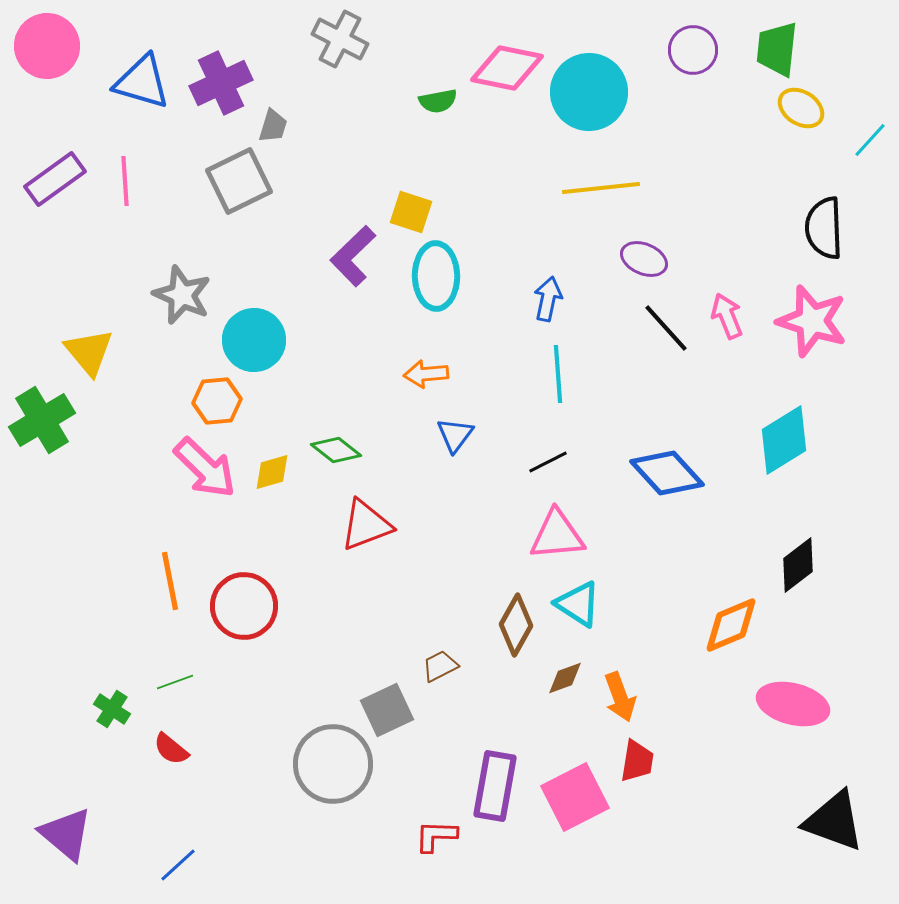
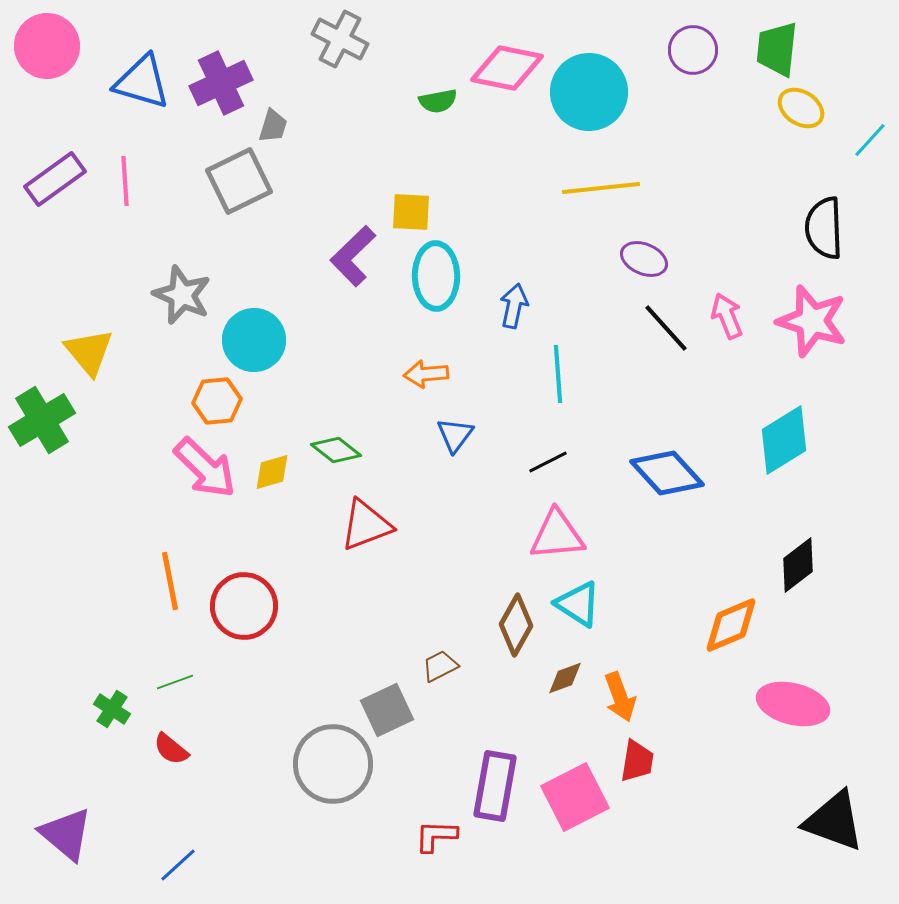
yellow square at (411, 212): rotated 15 degrees counterclockwise
blue arrow at (548, 299): moved 34 px left, 7 px down
